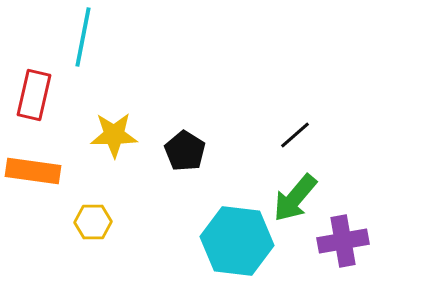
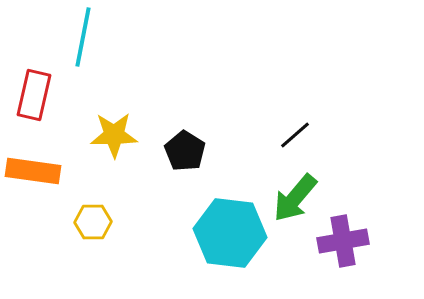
cyan hexagon: moved 7 px left, 8 px up
